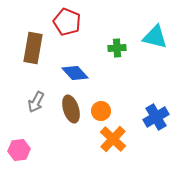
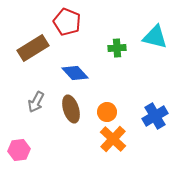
brown rectangle: rotated 48 degrees clockwise
orange circle: moved 6 px right, 1 px down
blue cross: moved 1 px left, 1 px up
